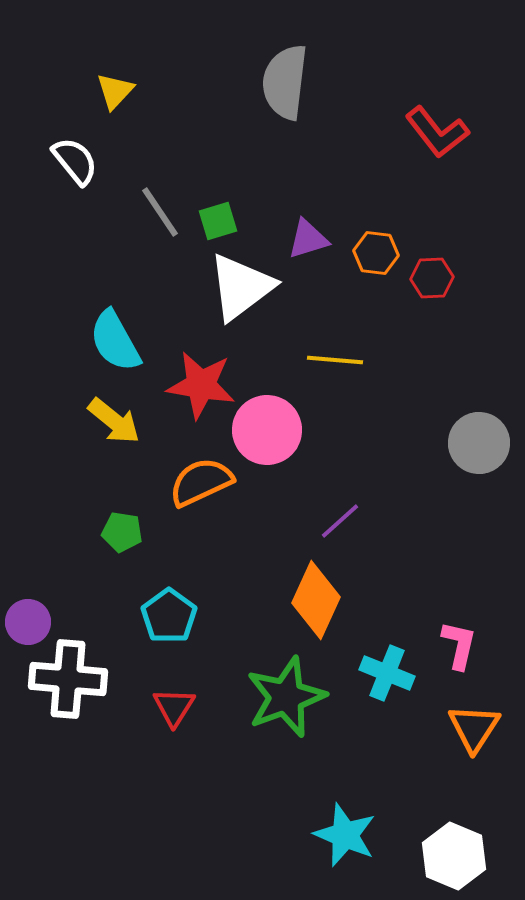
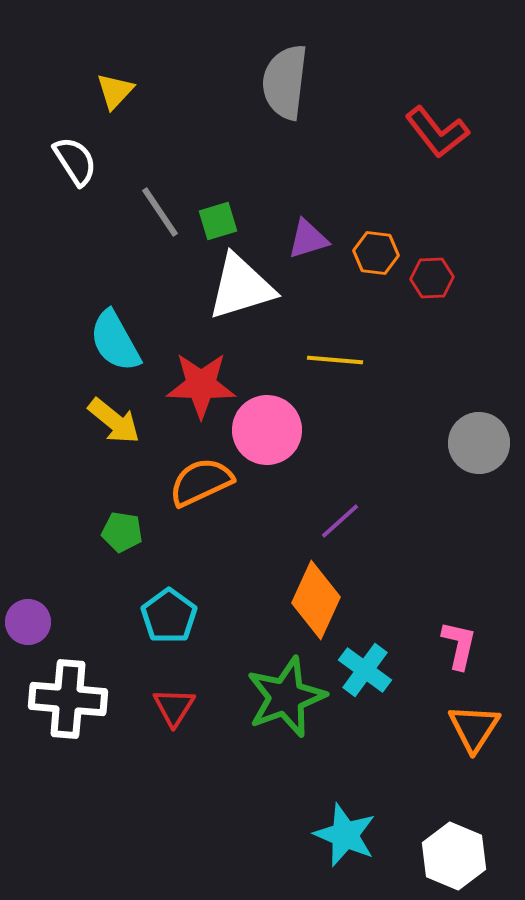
white semicircle: rotated 6 degrees clockwise
white triangle: rotated 20 degrees clockwise
red star: rotated 8 degrees counterclockwise
cyan cross: moved 22 px left, 3 px up; rotated 14 degrees clockwise
white cross: moved 20 px down
